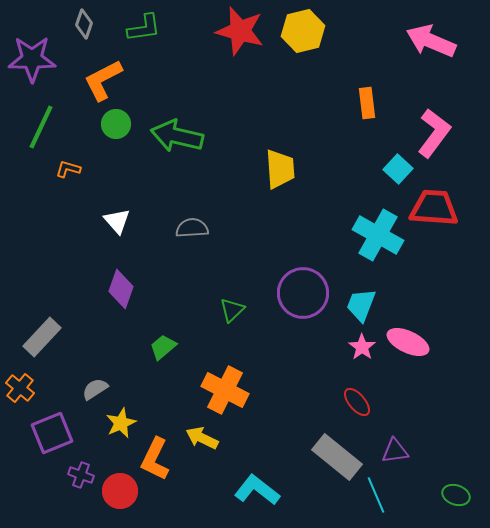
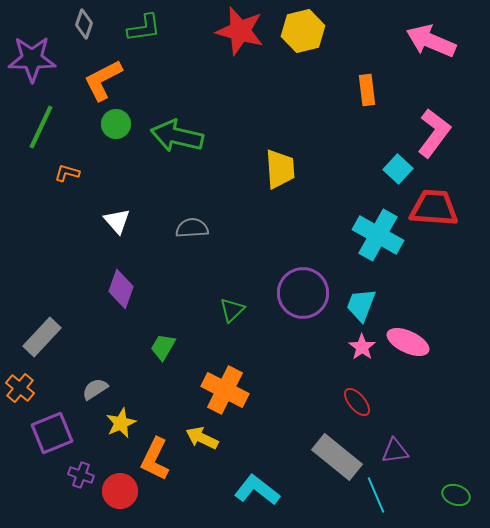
orange rectangle at (367, 103): moved 13 px up
orange L-shape at (68, 169): moved 1 px left, 4 px down
green trapezoid at (163, 347): rotated 20 degrees counterclockwise
